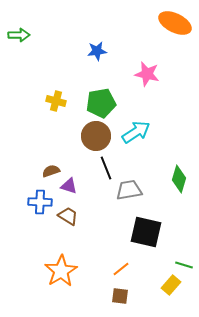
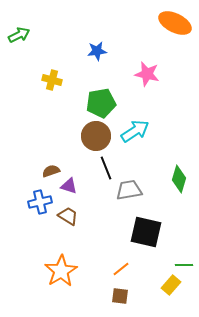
green arrow: rotated 25 degrees counterclockwise
yellow cross: moved 4 px left, 21 px up
cyan arrow: moved 1 px left, 1 px up
blue cross: rotated 15 degrees counterclockwise
green line: rotated 18 degrees counterclockwise
